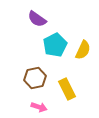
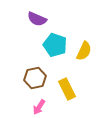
purple semicircle: rotated 12 degrees counterclockwise
cyan pentagon: rotated 25 degrees counterclockwise
yellow semicircle: moved 1 px right, 1 px down
pink arrow: rotated 105 degrees clockwise
